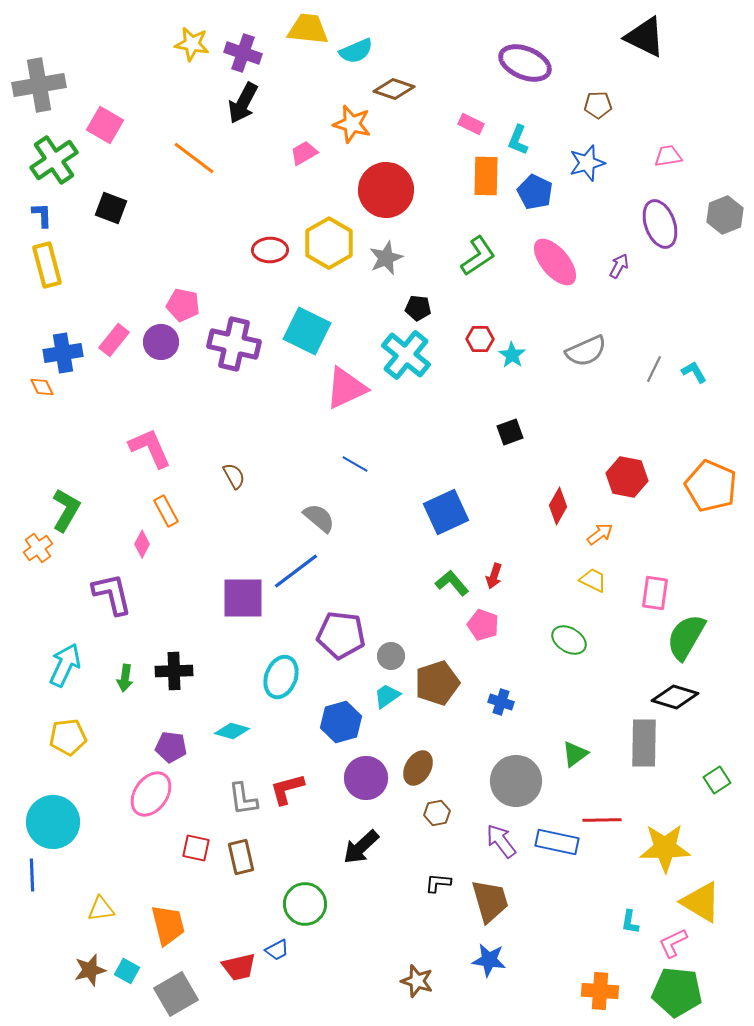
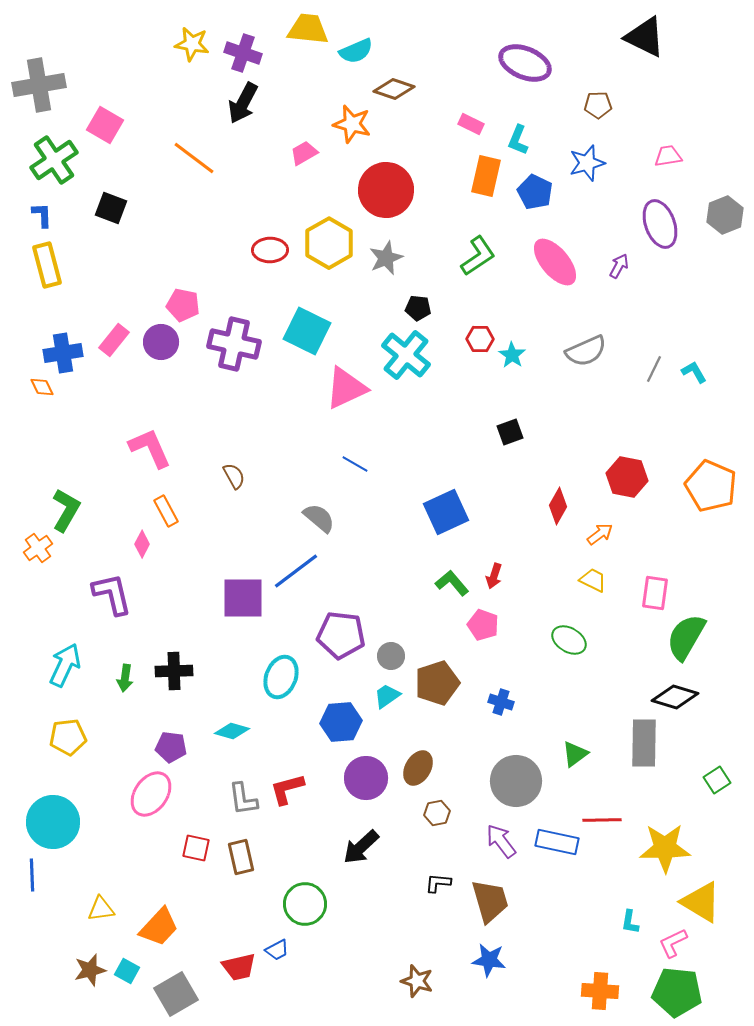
orange rectangle at (486, 176): rotated 12 degrees clockwise
blue hexagon at (341, 722): rotated 12 degrees clockwise
orange trapezoid at (168, 925): moved 9 px left, 2 px down; rotated 57 degrees clockwise
